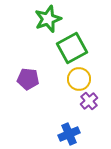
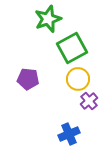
yellow circle: moved 1 px left
